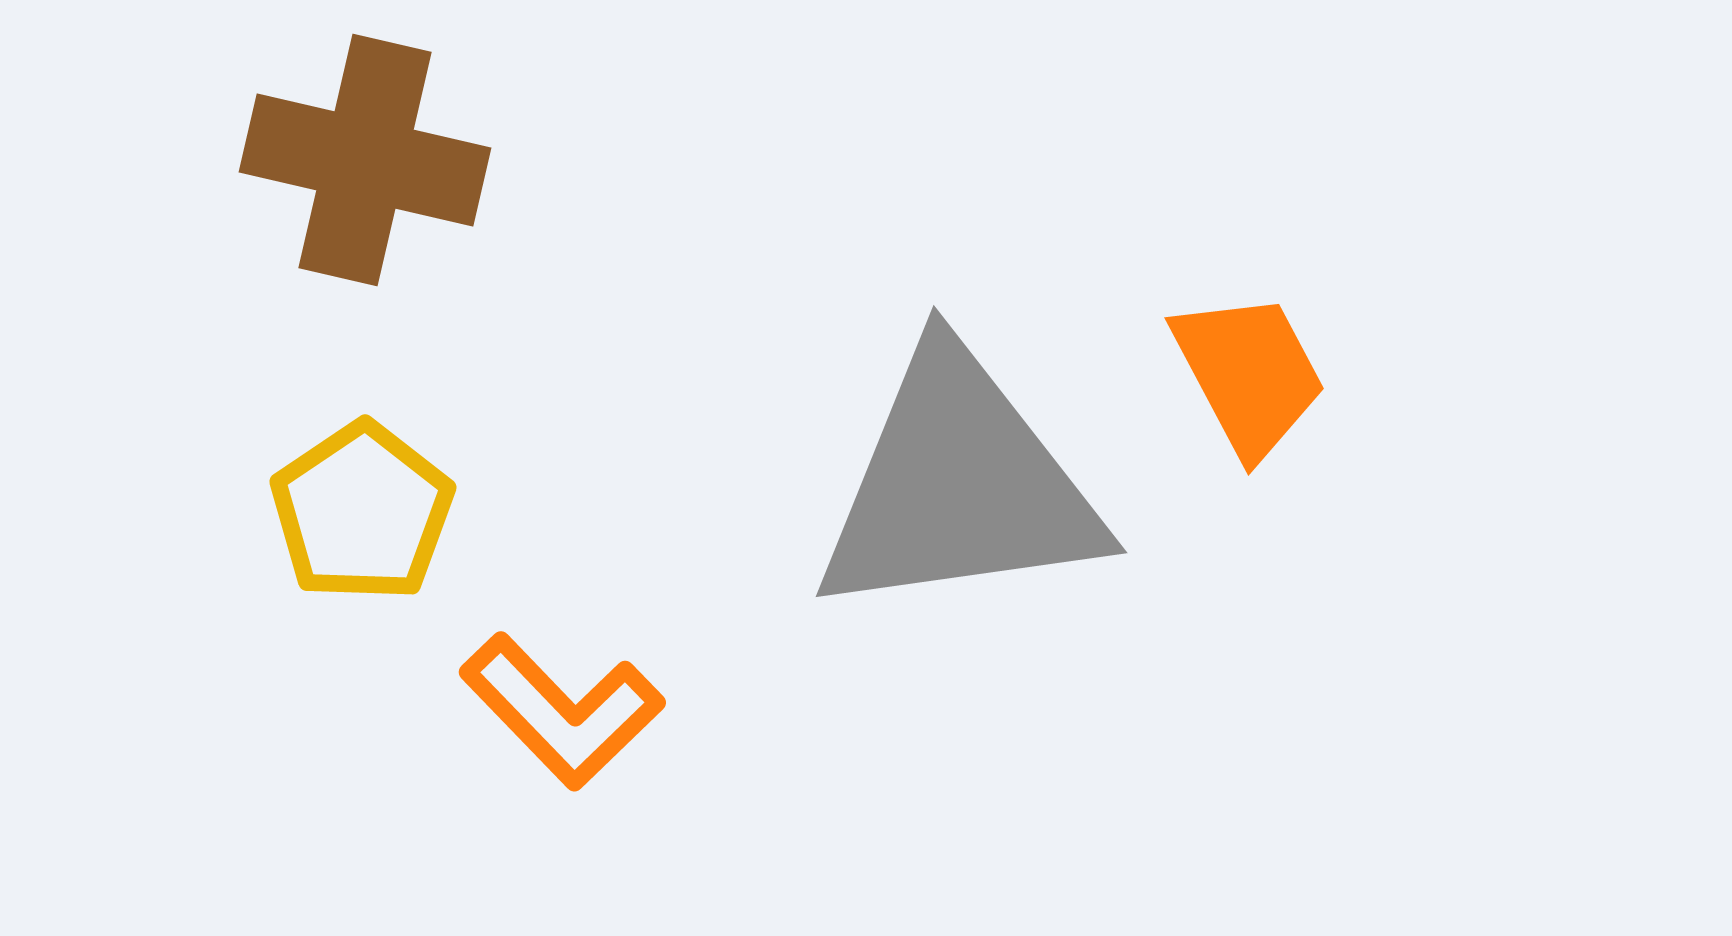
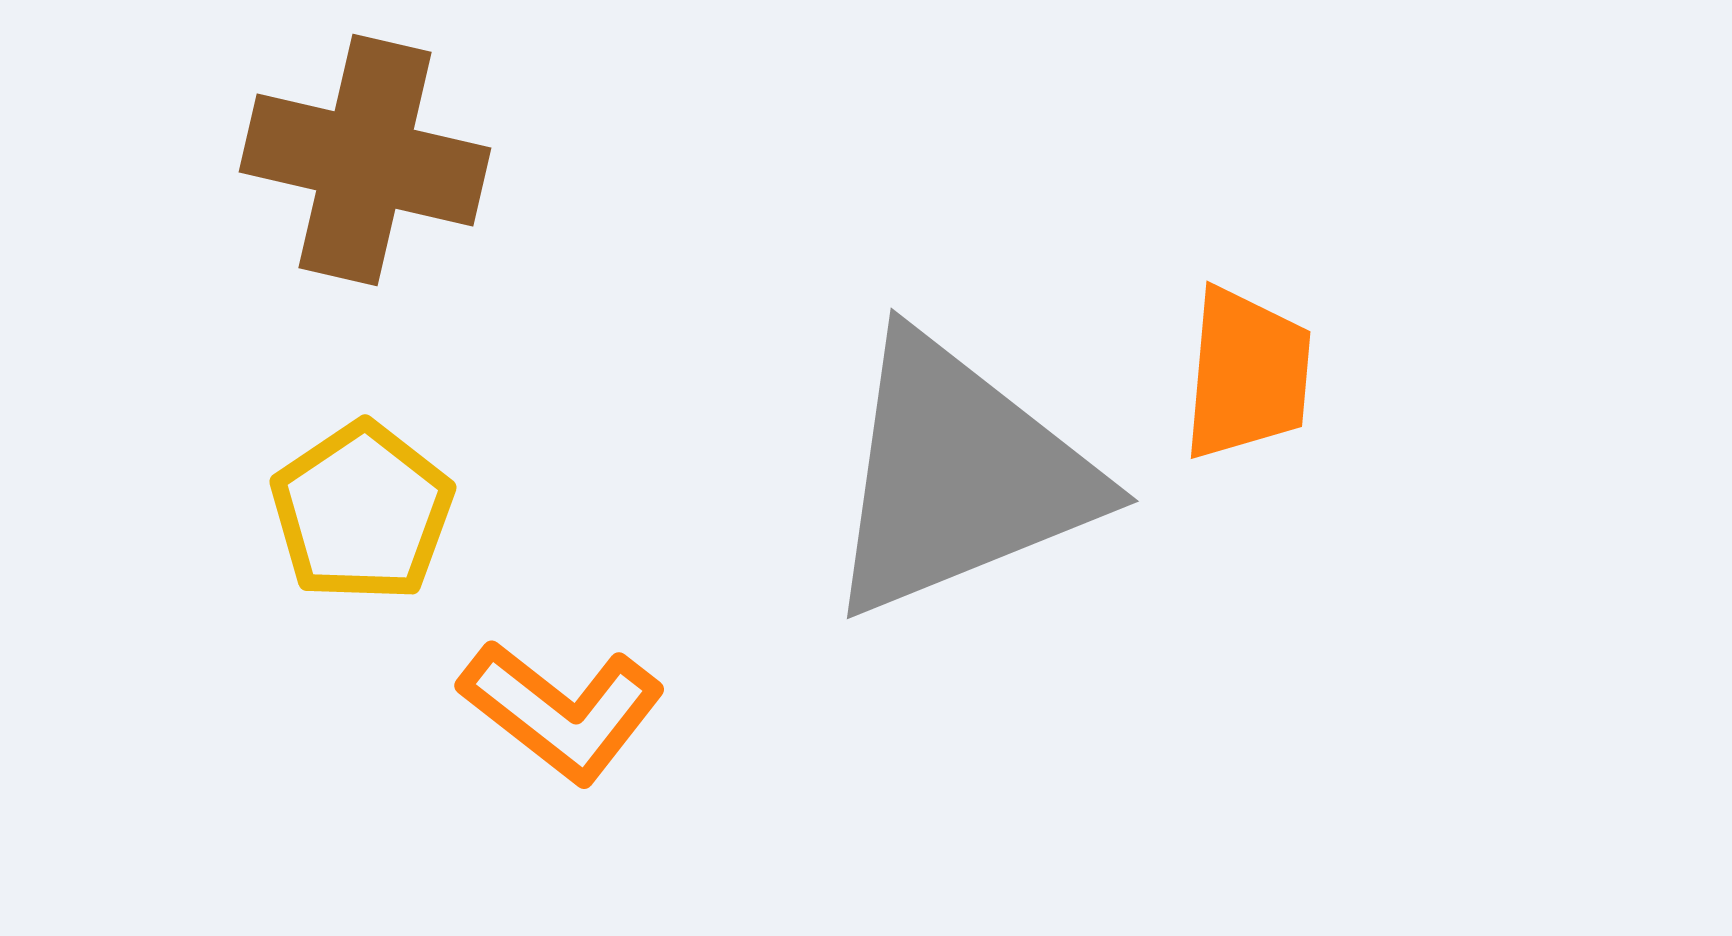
orange trapezoid: moved 2 px left; rotated 33 degrees clockwise
gray triangle: moved 9 px up; rotated 14 degrees counterclockwise
orange L-shape: rotated 8 degrees counterclockwise
